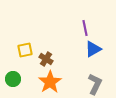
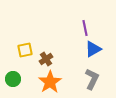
brown cross: rotated 24 degrees clockwise
gray L-shape: moved 3 px left, 5 px up
